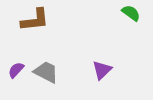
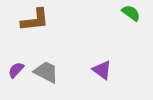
purple triangle: rotated 40 degrees counterclockwise
